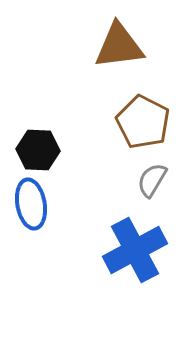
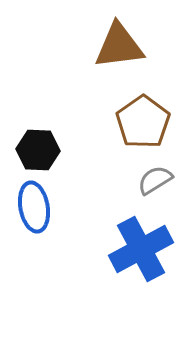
brown pentagon: rotated 10 degrees clockwise
gray semicircle: moved 3 px right; rotated 27 degrees clockwise
blue ellipse: moved 3 px right, 3 px down
blue cross: moved 6 px right, 1 px up
